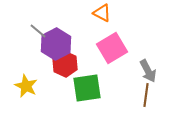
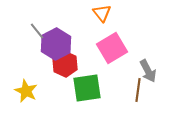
orange triangle: rotated 24 degrees clockwise
gray line: moved 1 px left; rotated 12 degrees clockwise
yellow star: moved 5 px down
brown line: moved 8 px left, 5 px up
